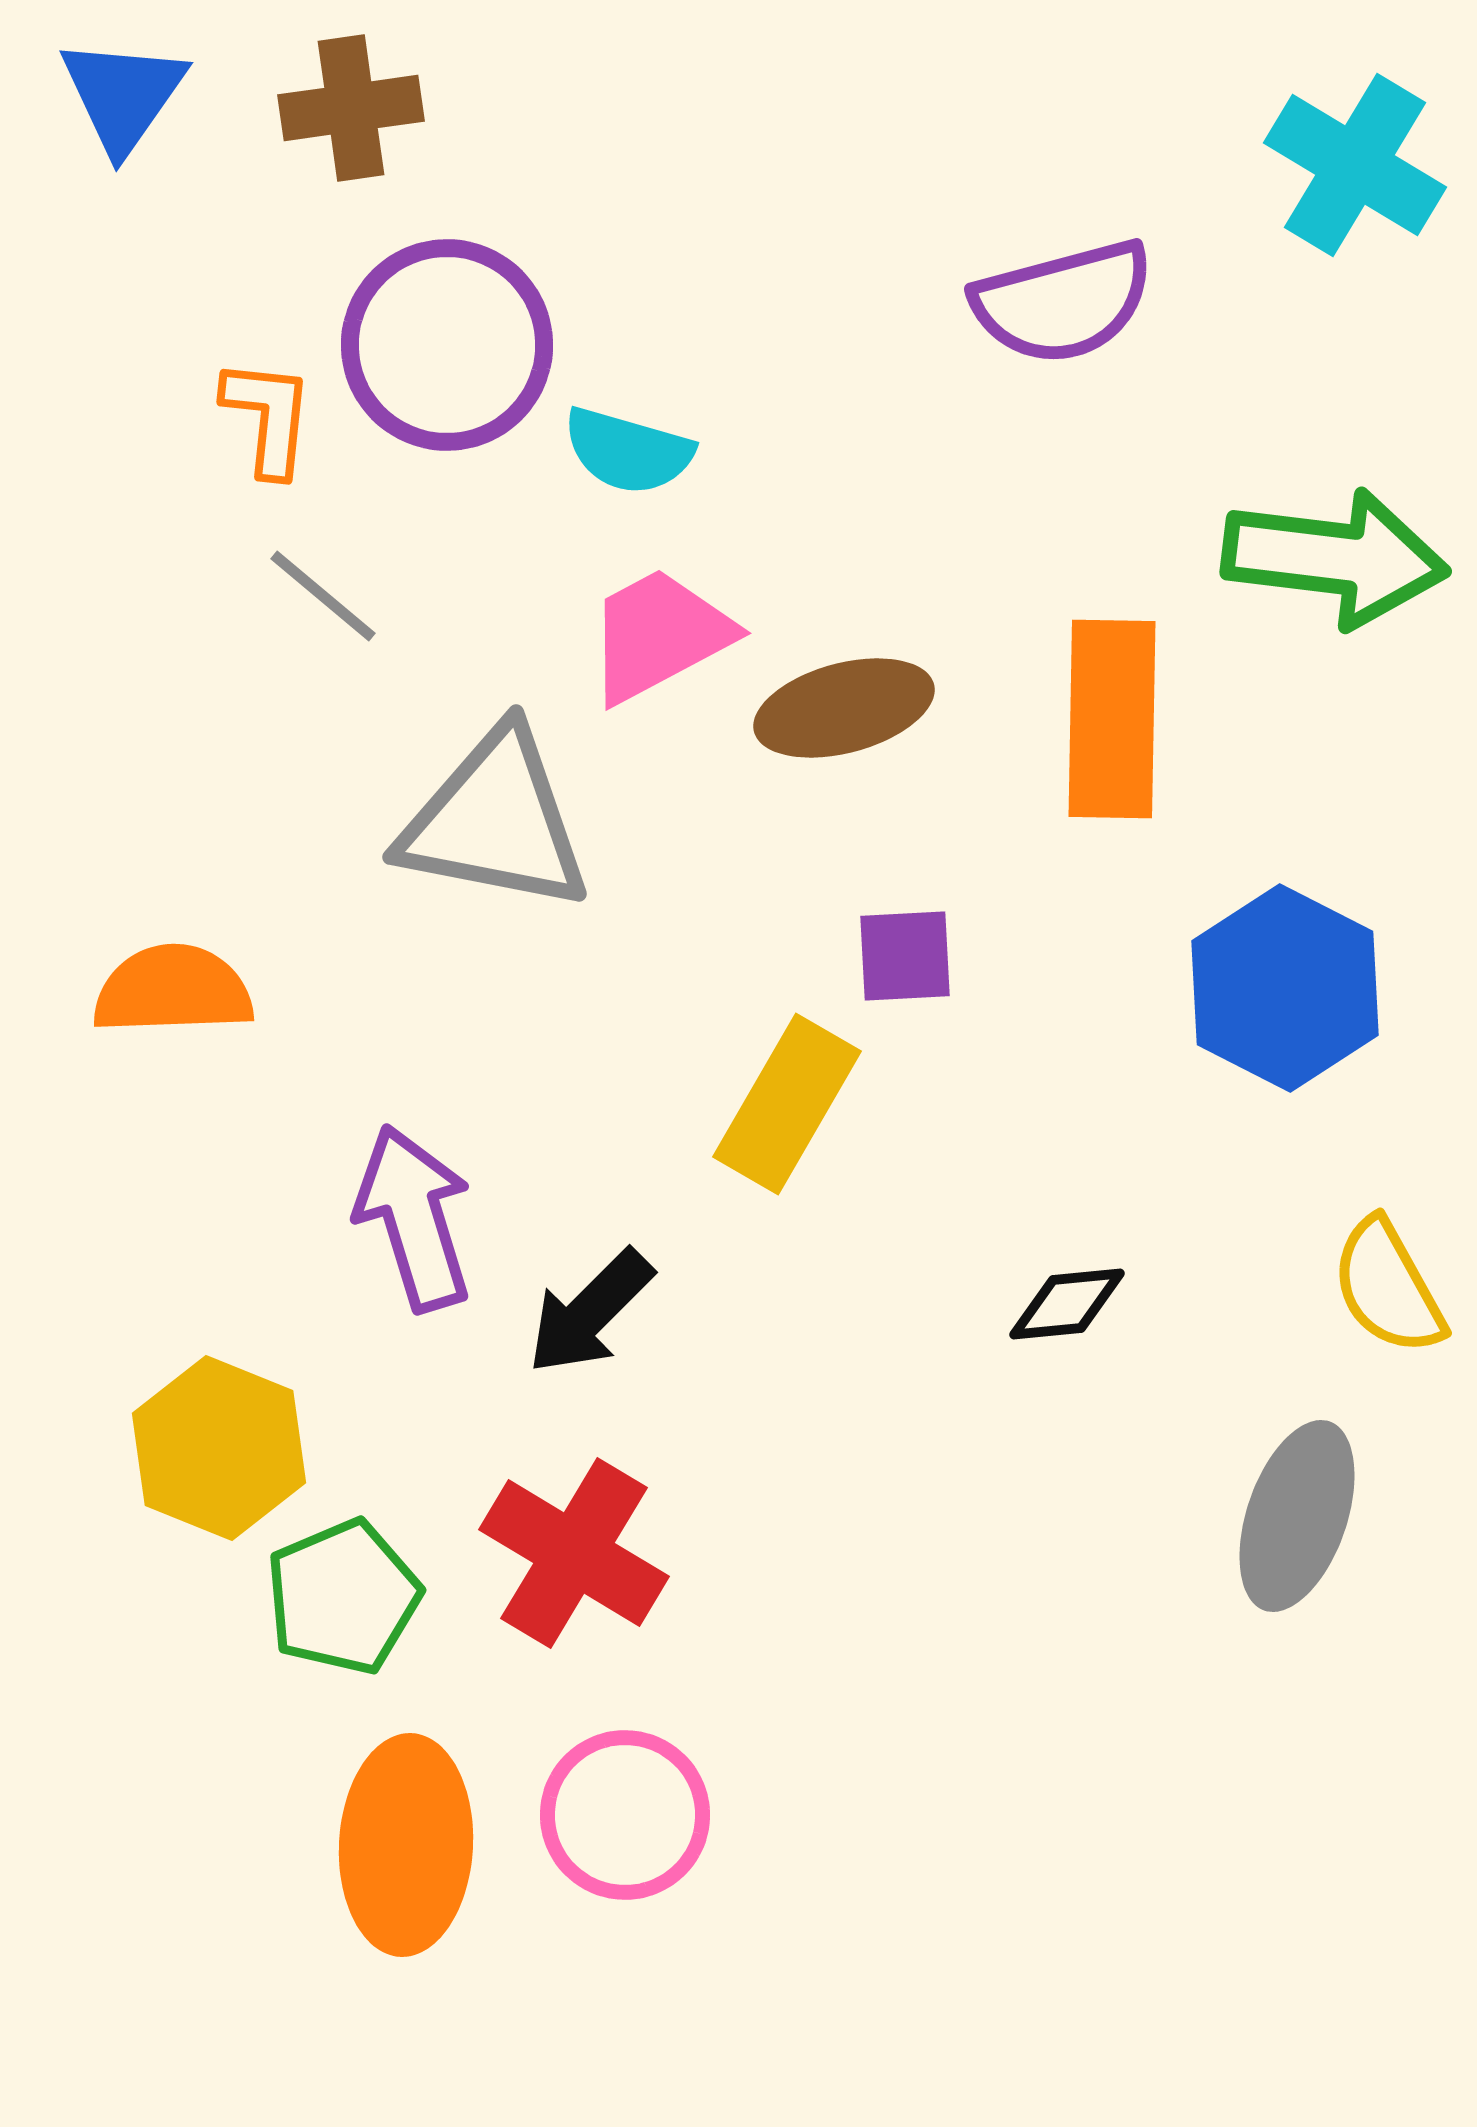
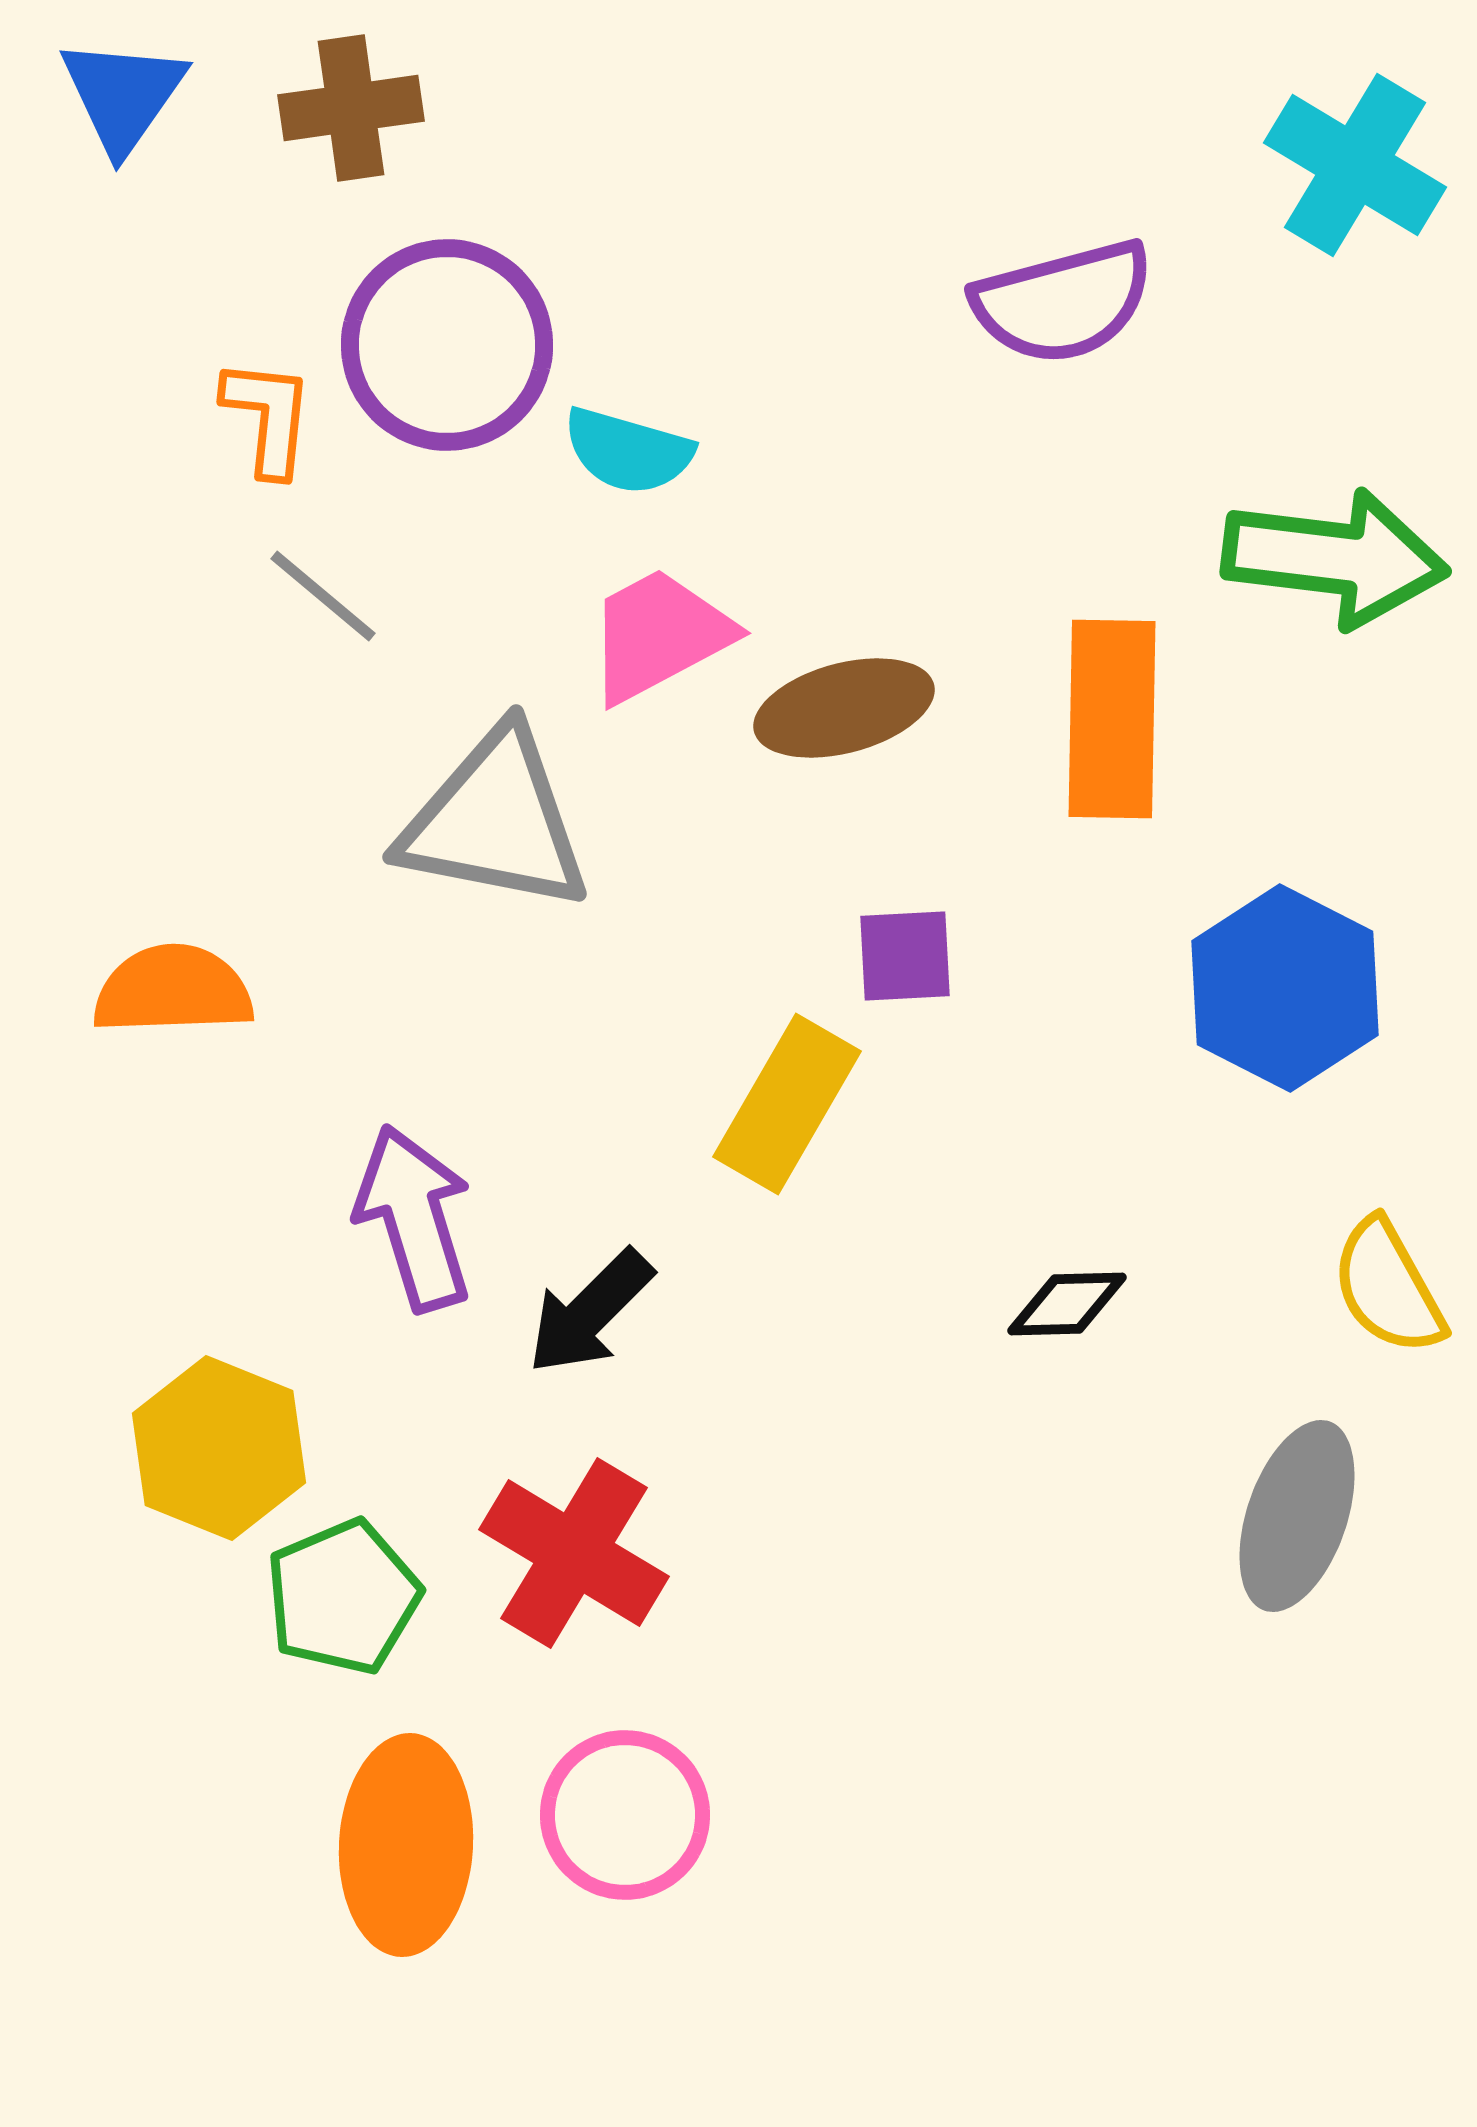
black diamond: rotated 4 degrees clockwise
